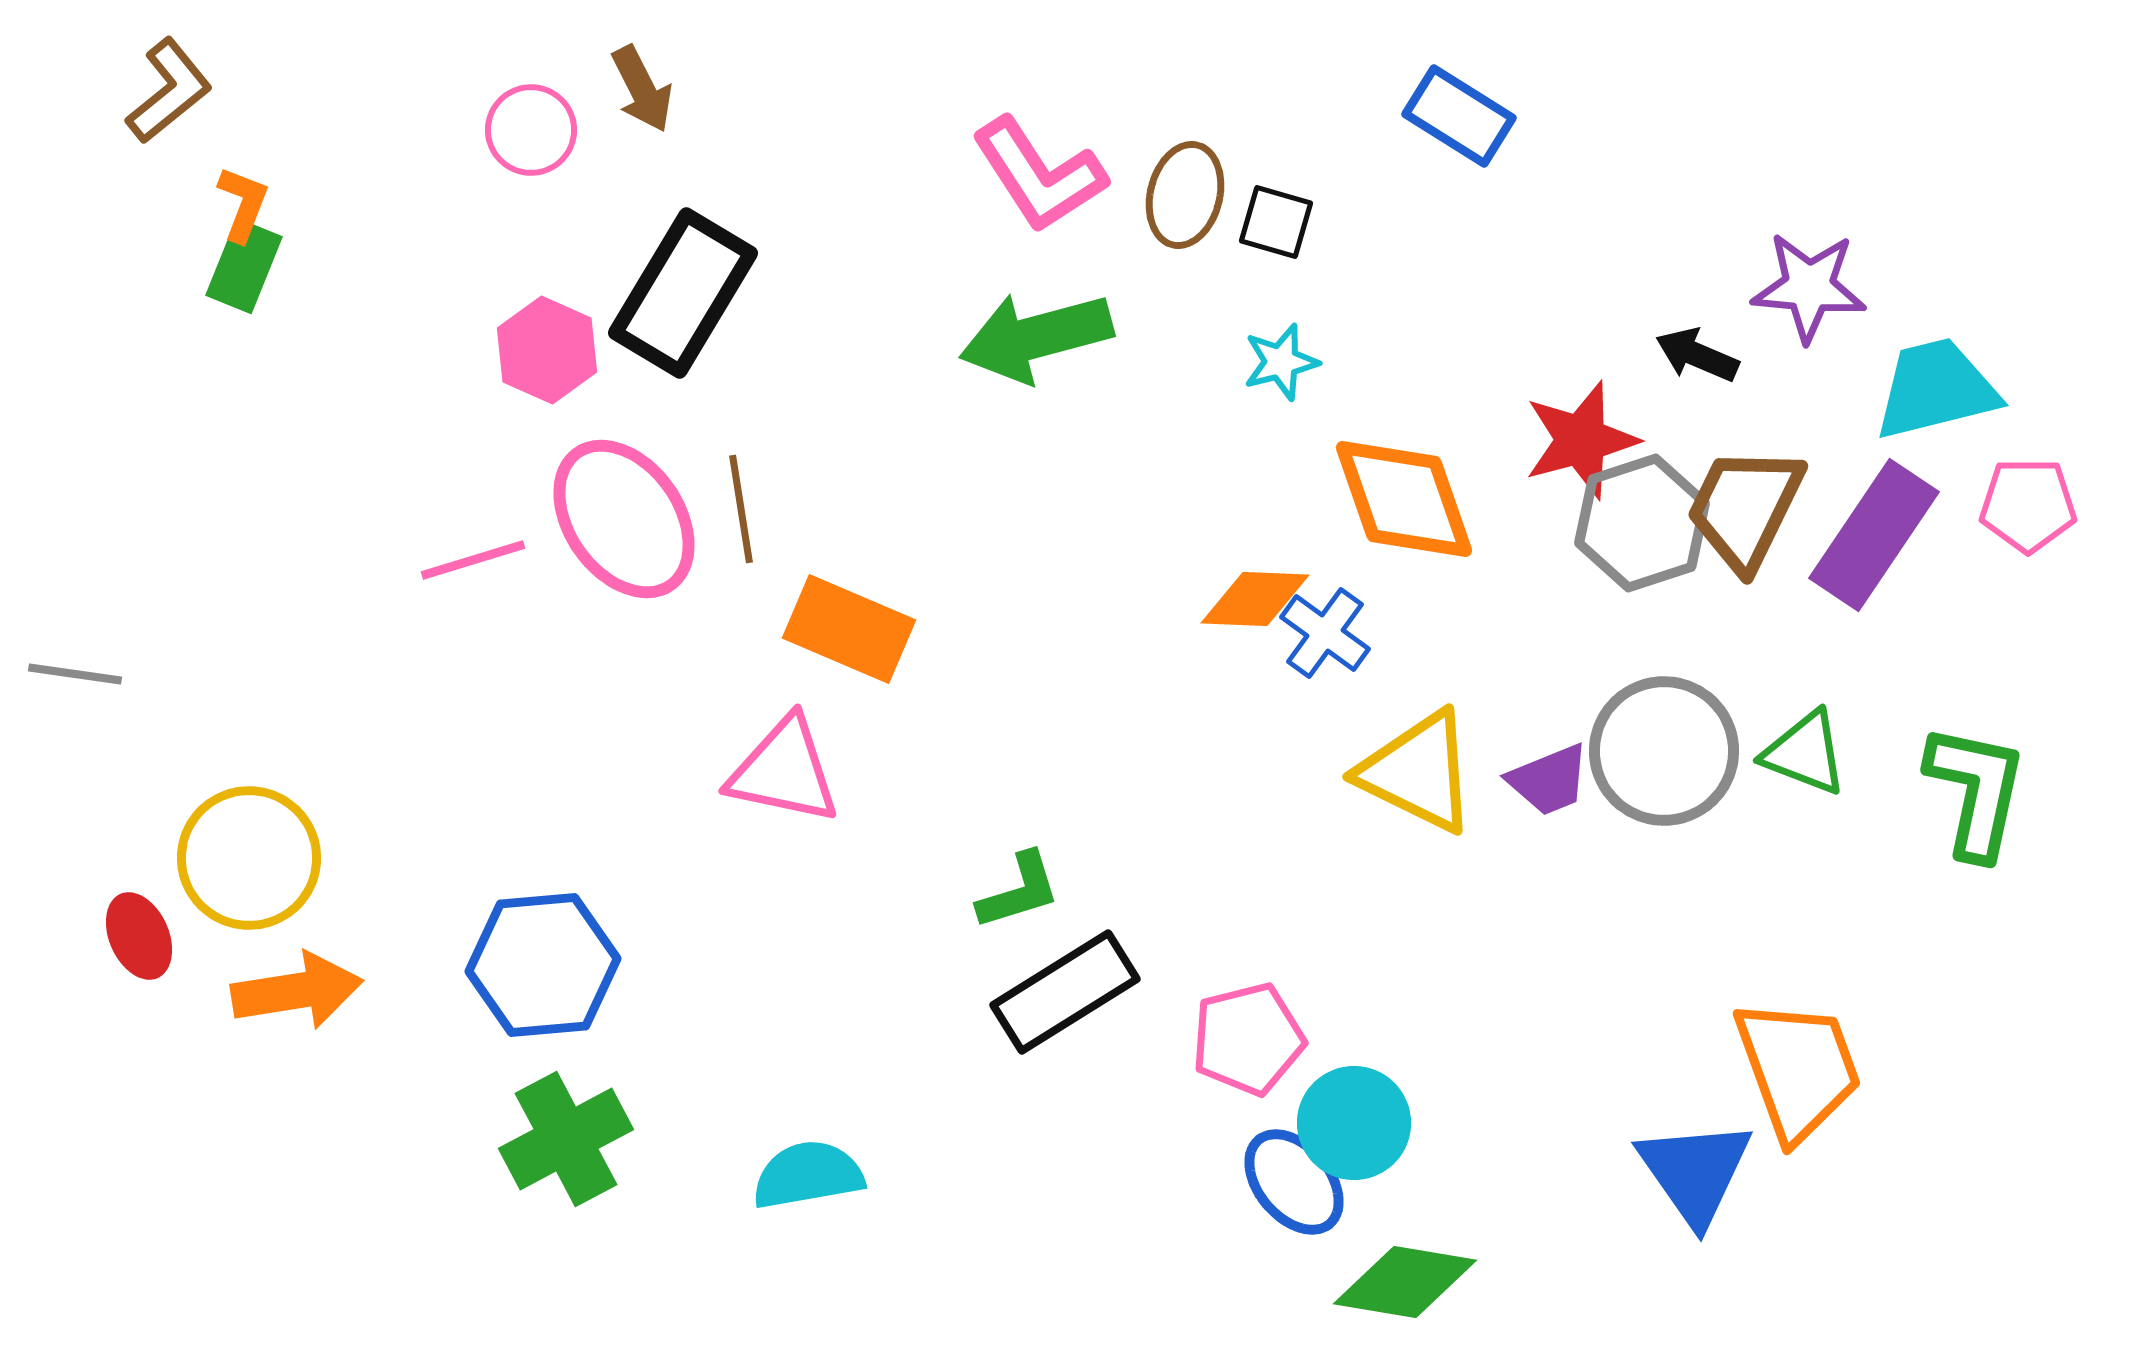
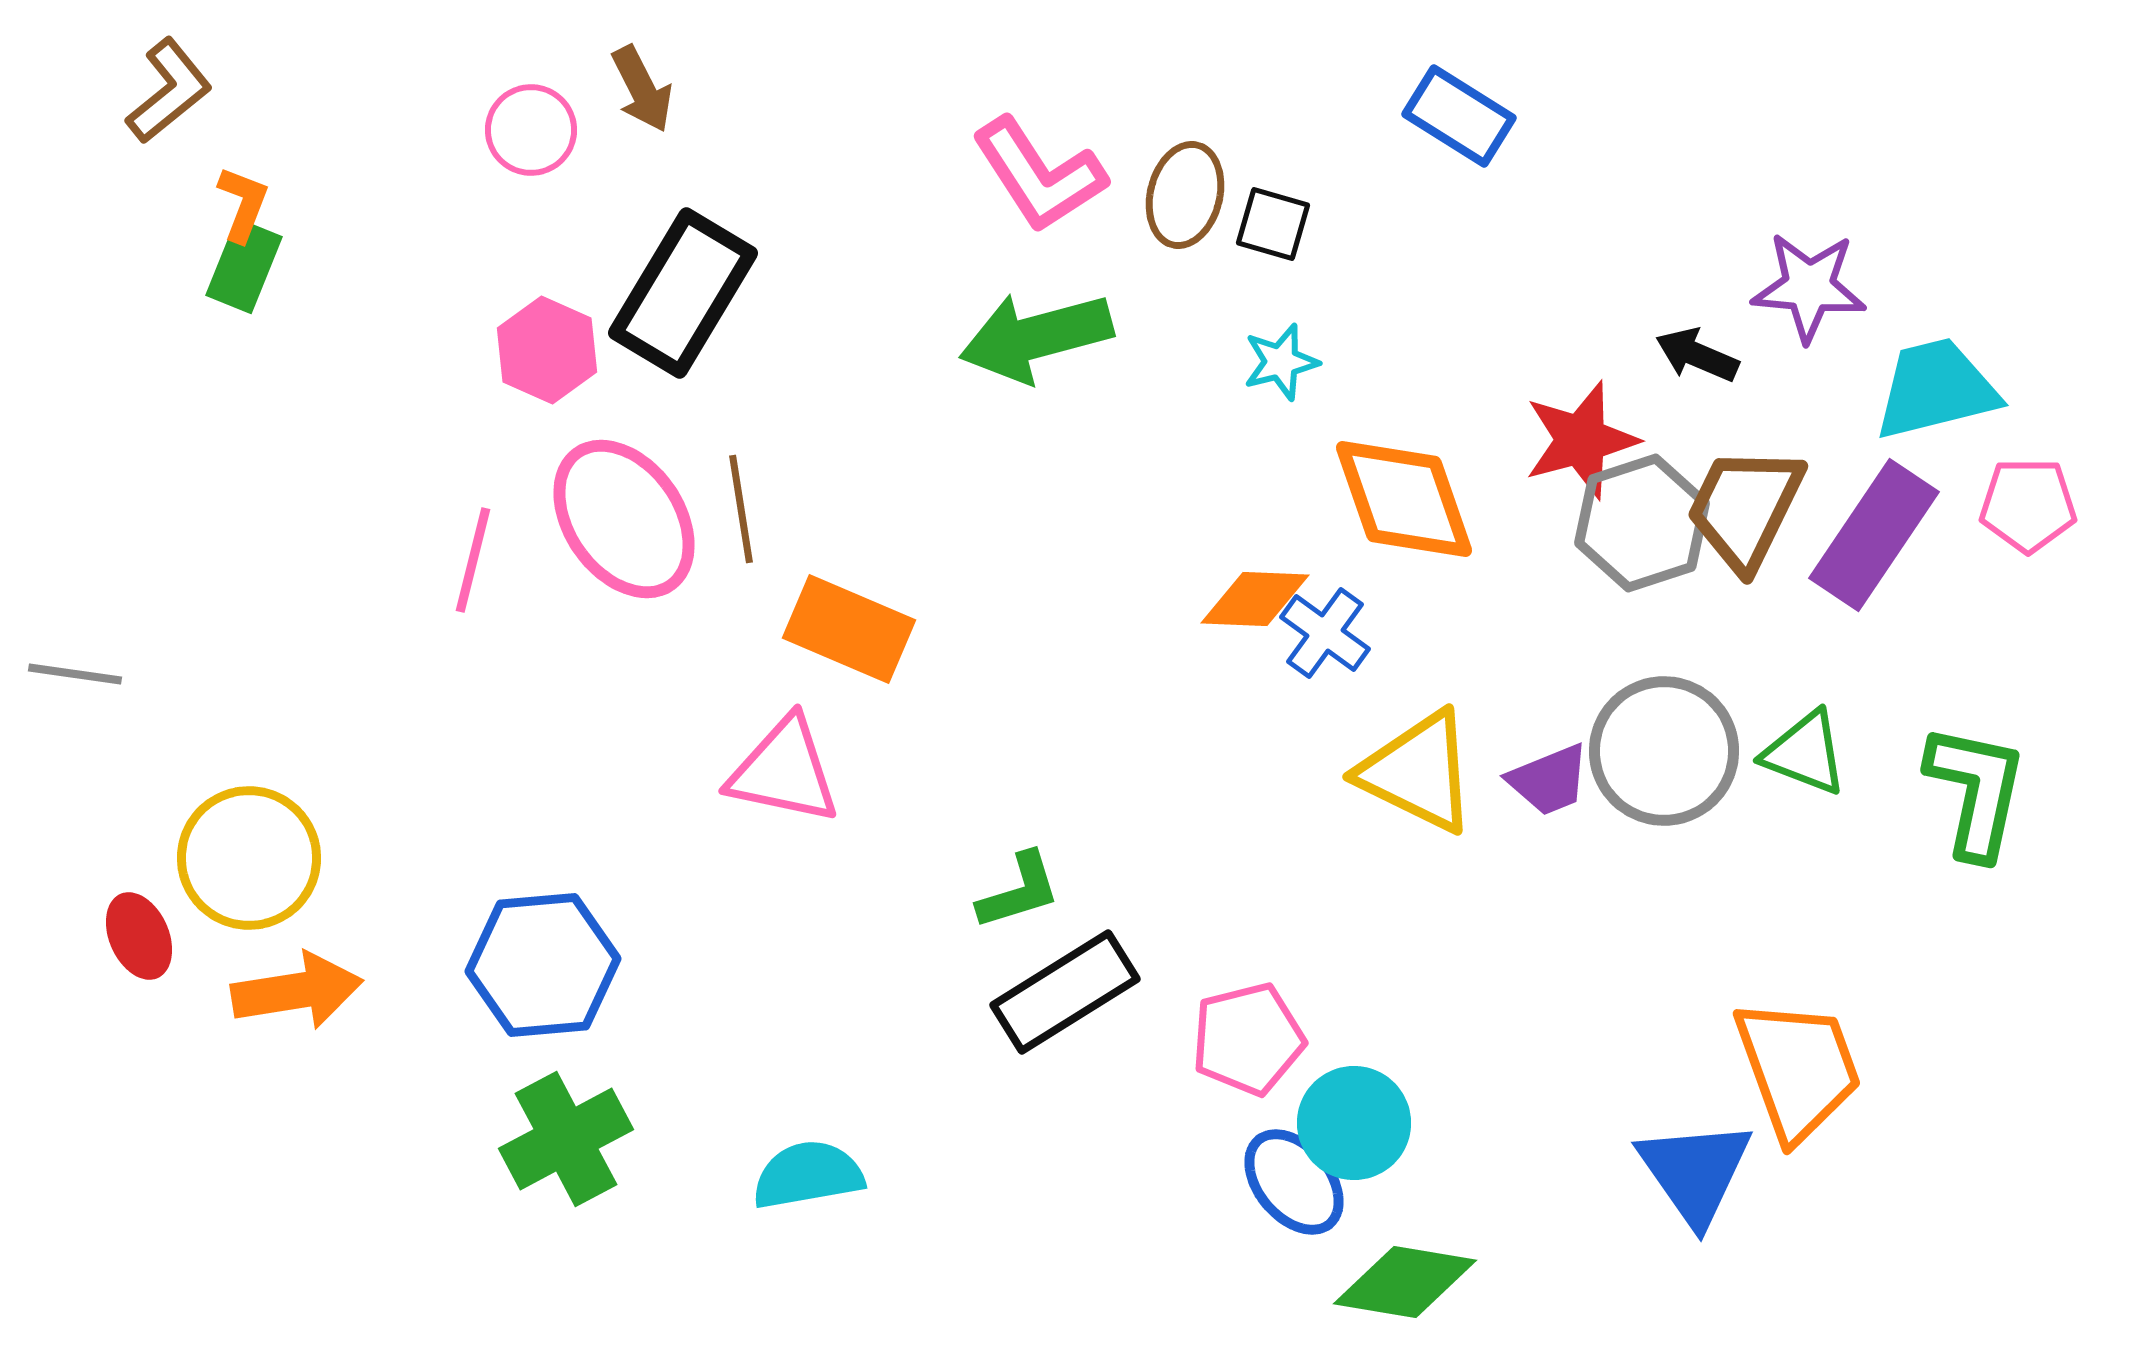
black square at (1276, 222): moved 3 px left, 2 px down
pink line at (473, 560): rotated 59 degrees counterclockwise
